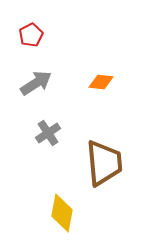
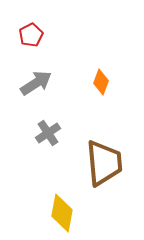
orange diamond: rotated 75 degrees counterclockwise
